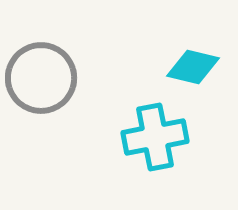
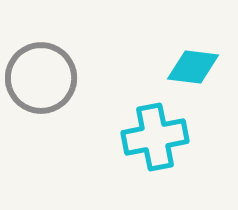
cyan diamond: rotated 6 degrees counterclockwise
